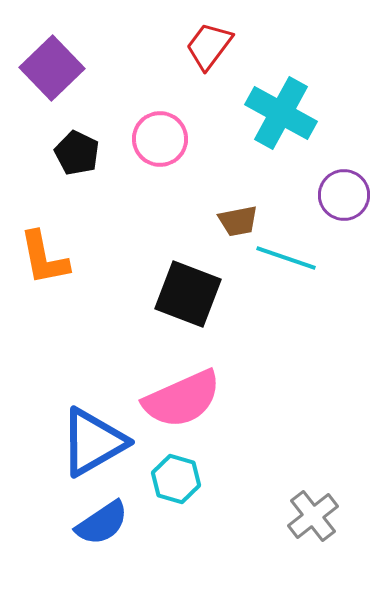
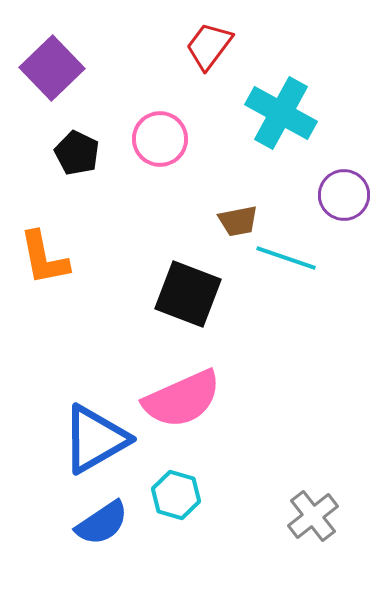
blue triangle: moved 2 px right, 3 px up
cyan hexagon: moved 16 px down
